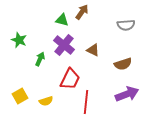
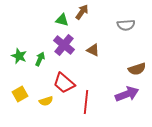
green star: moved 16 px down
brown semicircle: moved 14 px right, 5 px down
red trapezoid: moved 6 px left, 4 px down; rotated 105 degrees clockwise
yellow square: moved 2 px up
